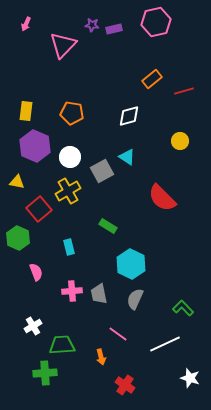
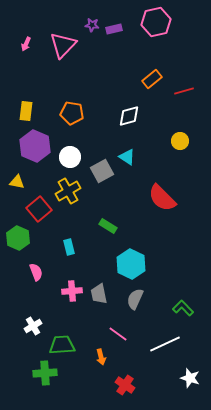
pink arrow: moved 20 px down
